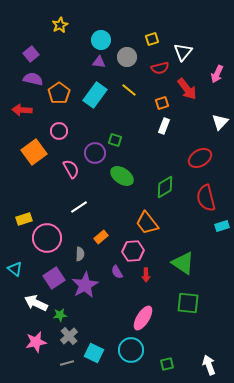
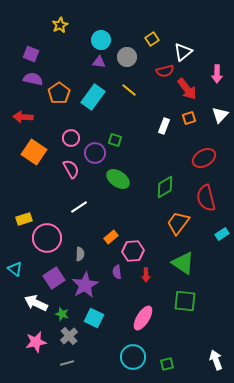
yellow square at (152, 39): rotated 16 degrees counterclockwise
white triangle at (183, 52): rotated 12 degrees clockwise
purple square at (31, 54): rotated 28 degrees counterclockwise
red semicircle at (160, 68): moved 5 px right, 3 px down
pink arrow at (217, 74): rotated 24 degrees counterclockwise
cyan rectangle at (95, 95): moved 2 px left, 2 px down
orange square at (162, 103): moved 27 px right, 15 px down
red arrow at (22, 110): moved 1 px right, 7 px down
white triangle at (220, 122): moved 7 px up
pink circle at (59, 131): moved 12 px right, 7 px down
orange square at (34, 152): rotated 20 degrees counterclockwise
red ellipse at (200, 158): moved 4 px right
green ellipse at (122, 176): moved 4 px left, 3 px down
orange trapezoid at (147, 223): moved 31 px right; rotated 75 degrees clockwise
cyan rectangle at (222, 226): moved 8 px down; rotated 16 degrees counterclockwise
orange rectangle at (101, 237): moved 10 px right
purple semicircle at (117, 272): rotated 24 degrees clockwise
green square at (188, 303): moved 3 px left, 2 px up
green star at (60, 315): moved 2 px right, 1 px up; rotated 24 degrees clockwise
cyan circle at (131, 350): moved 2 px right, 7 px down
cyan square at (94, 353): moved 35 px up
white arrow at (209, 365): moved 7 px right, 5 px up
